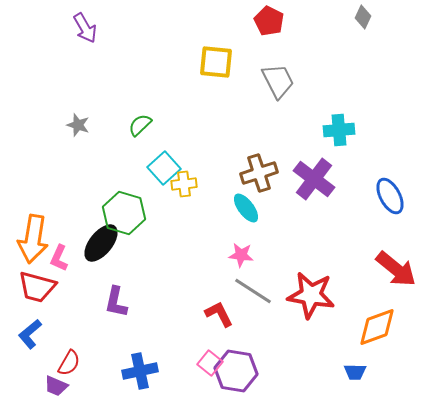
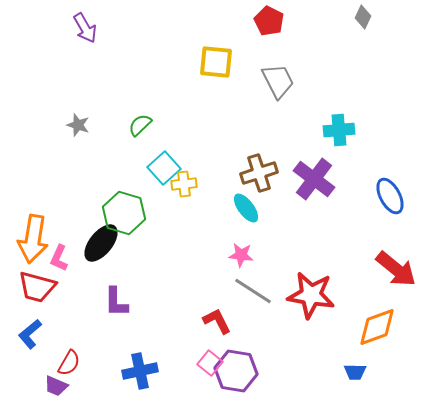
purple L-shape: rotated 12 degrees counterclockwise
red L-shape: moved 2 px left, 7 px down
